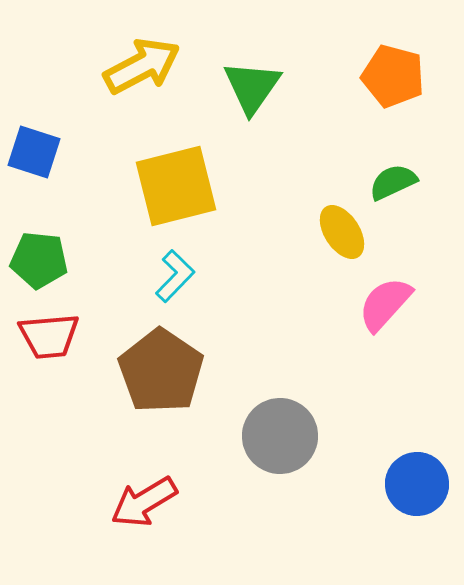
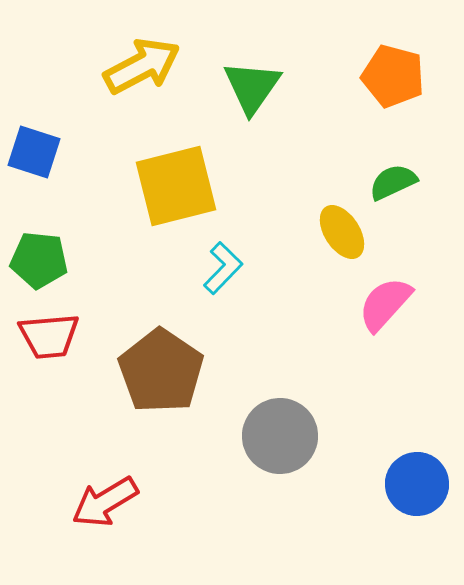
cyan L-shape: moved 48 px right, 8 px up
red arrow: moved 39 px left
